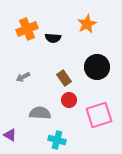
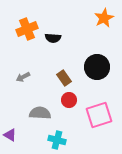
orange star: moved 17 px right, 6 px up
